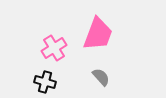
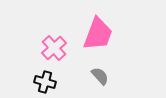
pink cross: rotated 10 degrees counterclockwise
gray semicircle: moved 1 px left, 1 px up
